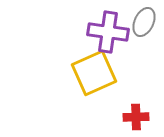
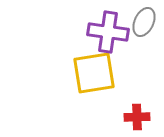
yellow square: rotated 15 degrees clockwise
red cross: moved 1 px right
